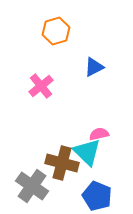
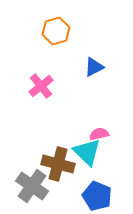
brown cross: moved 4 px left, 1 px down
